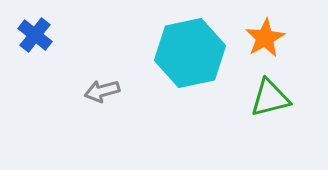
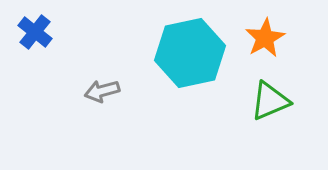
blue cross: moved 3 px up
green triangle: moved 3 px down; rotated 9 degrees counterclockwise
